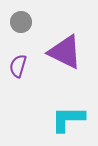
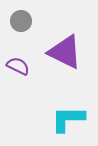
gray circle: moved 1 px up
purple semicircle: rotated 100 degrees clockwise
